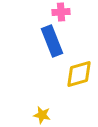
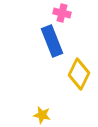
pink cross: moved 1 px right, 1 px down; rotated 18 degrees clockwise
yellow diamond: rotated 48 degrees counterclockwise
